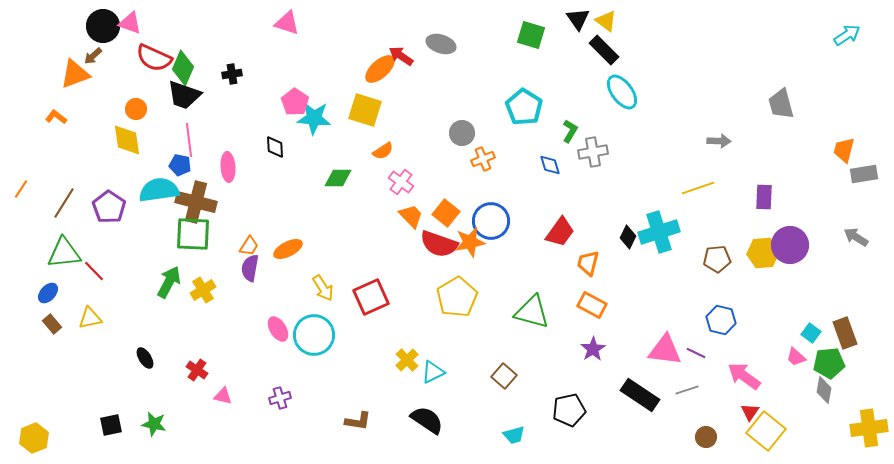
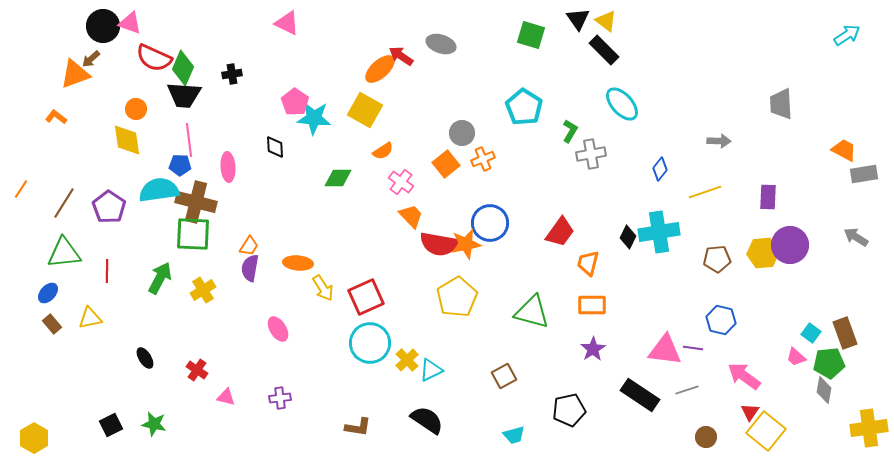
pink triangle at (287, 23): rotated 8 degrees clockwise
brown arrow at (93, 56): moved 2 px left, 3 px down
cyan ellipse at (622, 92): moved 12 px down; rotated 6 degrees counterclockwise
black trapezoid at (184, 95): rotated 15 degrees counterclockwise
gray trapezoid at (781, 104): rotated 12 degrees clockwise
yellow square at (365, 110): rotated 12 degrees clockwise
orange trapezoid at (844, 150): rotated 104 degrees clockwise
gray cross at (593, 152): moved 2 px left, 2 px down
blue pentagon at (180, 165): rotated 10 degrees counterclockwise
blue diamond at (550, 165): moved 110 px right, 4 px down; rotated 55 degrees clockwise
yellow line at (698, 188): moved 7 px right, 4 px down
purple rectangle at (764, 197): moved 4 px right
orange square at (446, 213): moved 49 px up; rotated 12 degrees clockwise
blue circle at (491, 221): moved 1 px left, 2 px down
cyan cross at (659, 232): rotated 9 degrees clockwise
orange star at (470, 242): moved 4 px left, 2 px down
red semicircle at (439, 244): rotated 9 degrees counterclockwise
orange ellipse at (288, 249): moved 10 px right, 14 px down; rotated 32 degrees clockwise
red line at (94, 271): moved 13 px right; rotated 45 degrees clockwise
green arrow at (169, 282): moved 9 px left, 4 px up
red square at (371, 297): moved 5 px left
orange rectangle at (592, 305): rotated 28 degrees counterclockwise
cyan circle at (314, 335): moved 56 px right, 8 px down
purple line at (696, 353): moved 3 px left, 5 px up; rotated 18 degrees counterclockwise
cyan triangle at (433, 372): moved 2 px left, 2 px up
brown square at (504, 376): rotated 20 degrees clockwise
pink triangle at (223, 396): moved 3 px right, 1 px down
purple cross at (280, 398): rotated 10 degrees clockwise
brown L-shape at (358, 421): moved 6 px down
black square at (111, 425): rotated 15 degrees counterclockwise
yellow hexagon at (34, 438): rotated 8 degrees counterclockwise
